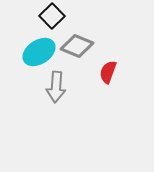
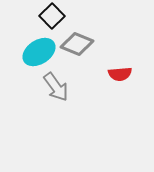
gray diamond: moved 2 px up
red semicircle: moved 12 px right, 2 px down; rotated 115 degrees counterclockwise
gray arrow: rotated 40 degrees counterclockwise
